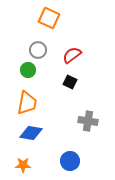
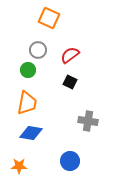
red semicircle: moved 2 px left
orange star: moved 4 px left, 1 px down
